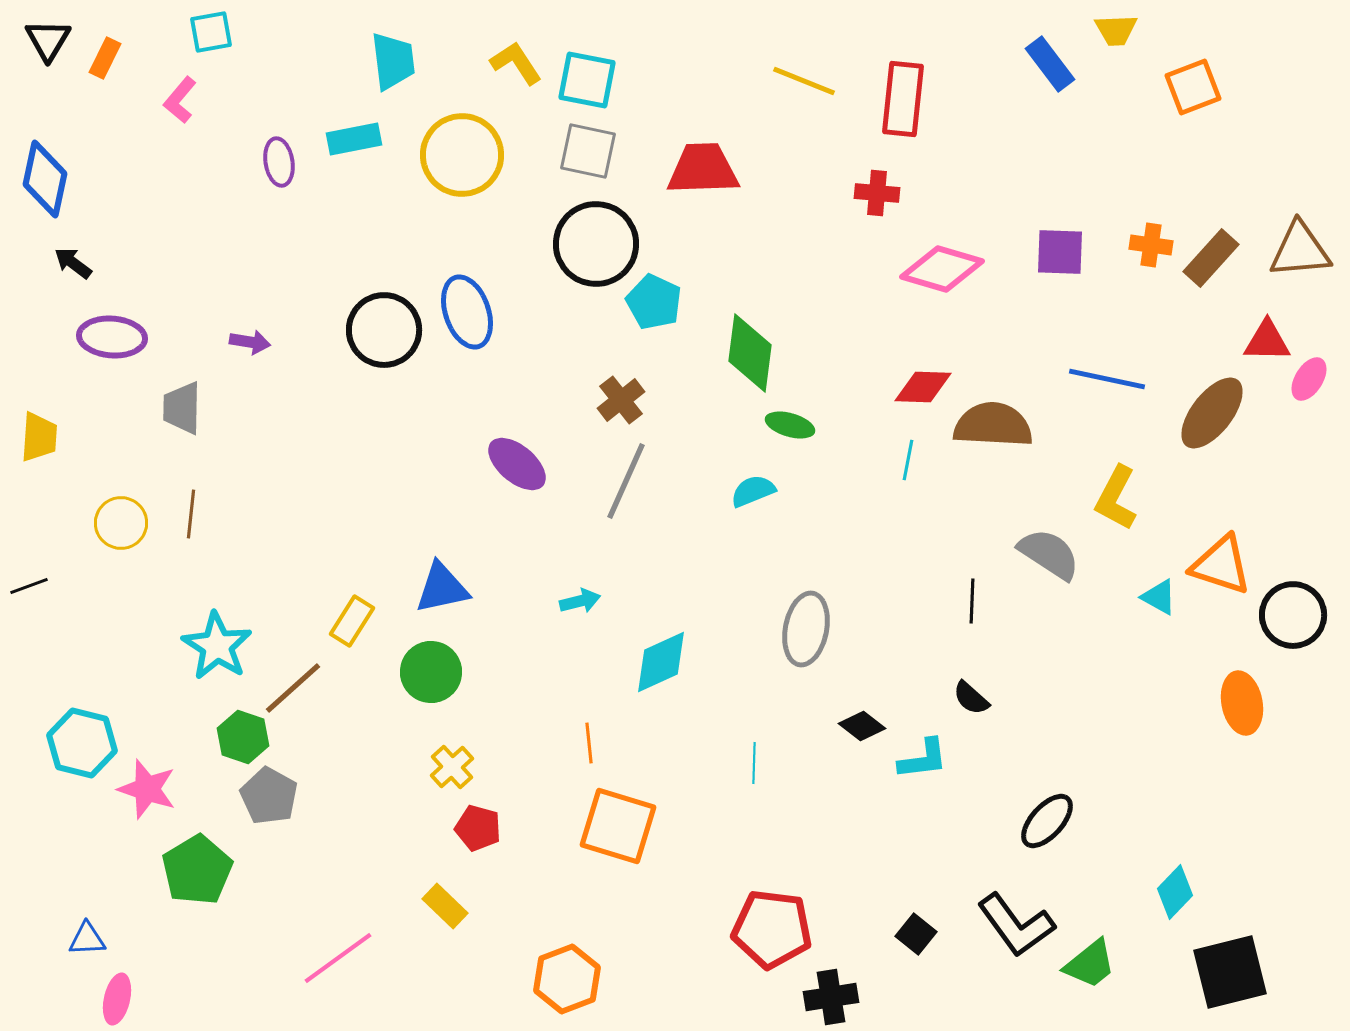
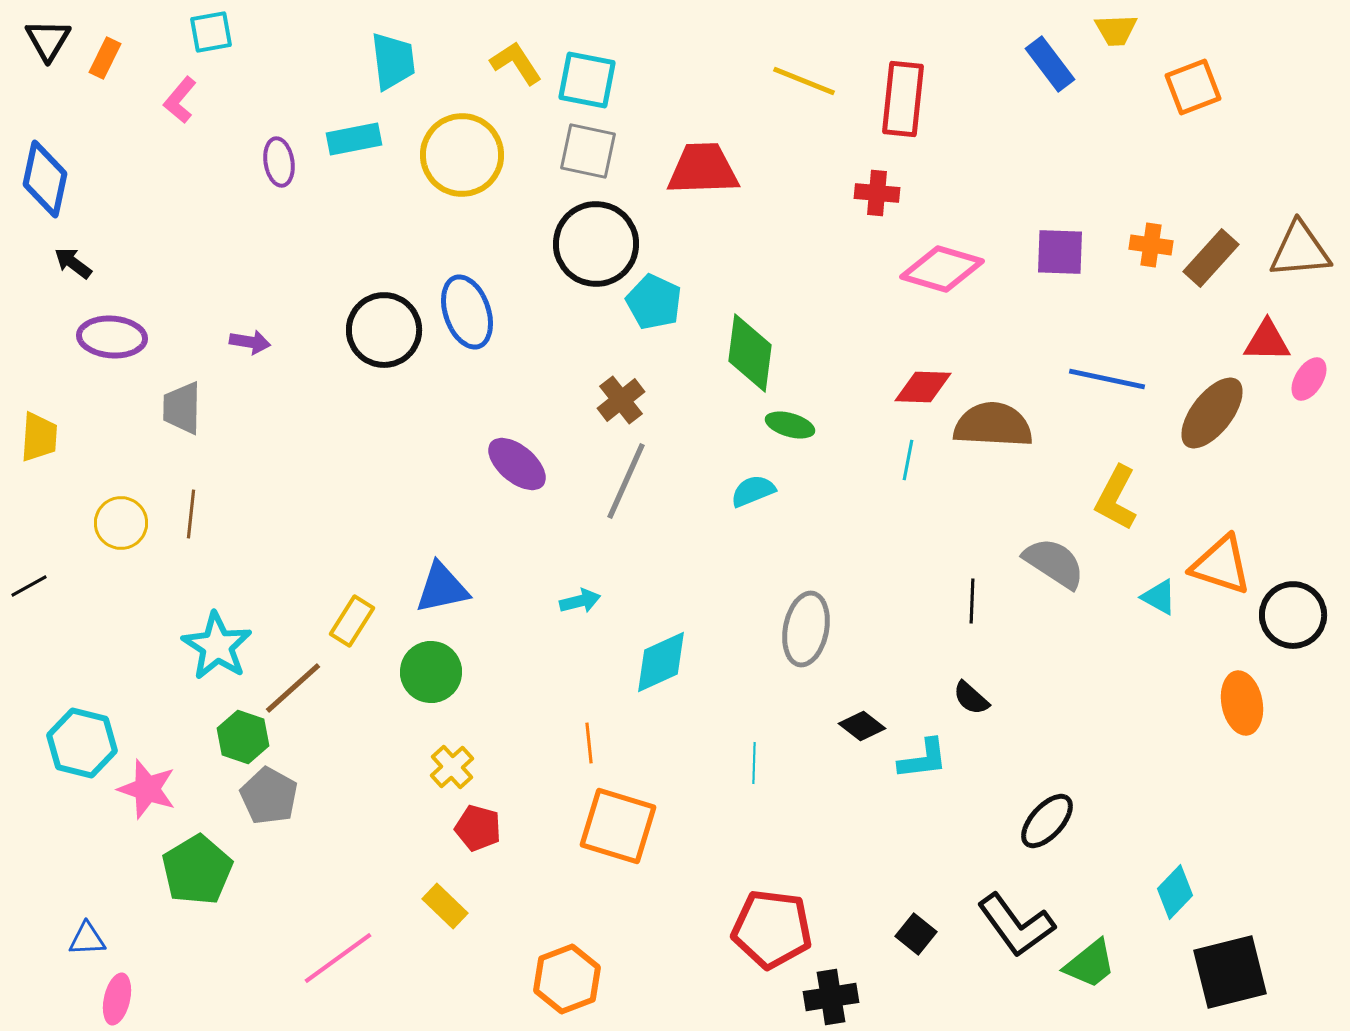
gray semicircle at (1049, 554): moved 5 px right, 9 px down
black line at (29, 586): rotated 9 degrees counterclockwise
